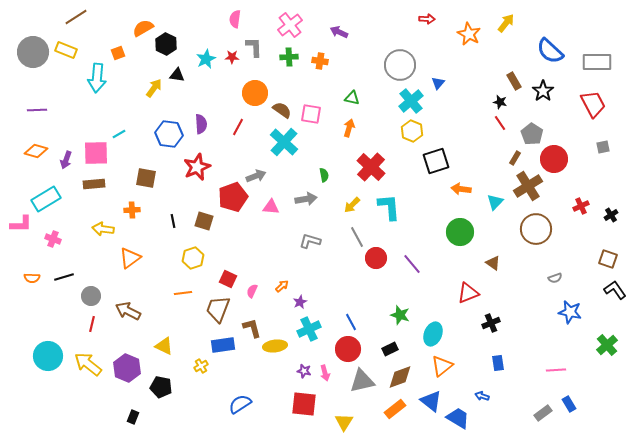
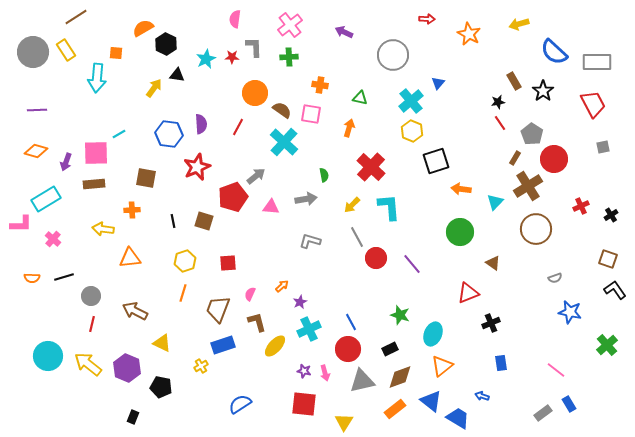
yellow arrow at (506, 23): moved 13 px right, 1 px down; rotated 144 degrees counterclockwise
purple arrow at (339, 32): moved 5 px right
yellow rectangle at (66, 50): rotated 35 degrees clockwise
blue semicircle at (550, 51): moved 4 px right, 1 px down
orange square at (118, 53): moved 2 px left; rotated 24 degrees clockwise
orange cross at (320, 61): moved 24 px down
gray circle at (400, 65): moved 7 px left, 10 px up
green triangle at (352, 98): moved 8 px right
black star at (500, 102): moved 2 px left; rotated 24 degrees counterclockwise
purple arrow at (66, 160): moved 2 px down
gray arrow at (256, 176): rotated 18 degrees counterclockwise
pink cross at (53, 239): rotated 21 degrees clockwise
orange triangle at (130, 258): rotated 30 degrees clockwise
yellow hexagon at (193, 258): moved 8 px left, 3 px down
red square at (228, 279): moved 16 px up; rotated 30 degrees counterclockwise
pink semicircle at (252, 291): moved 2 px left, 3 px down
orange line at (183, 293): rotated 66 degrees counterclockwise
brown arrow at (128, 311): moved 7 px right
brown L-shape at (252, 328): moved 5 px right, 6 px up
blue rectangle at (223, 345): rotated 10 degrees counterclockwise
yellow triangle at (164, 346): moved 2 px left, 3 px up
yellow ellipse at (275, 346): rotated 40 degrees counterclockwise
blue rectangle at (498, 363): moved 3 px right
pink line at (556, 370): rotated 42 degrees clockwise
